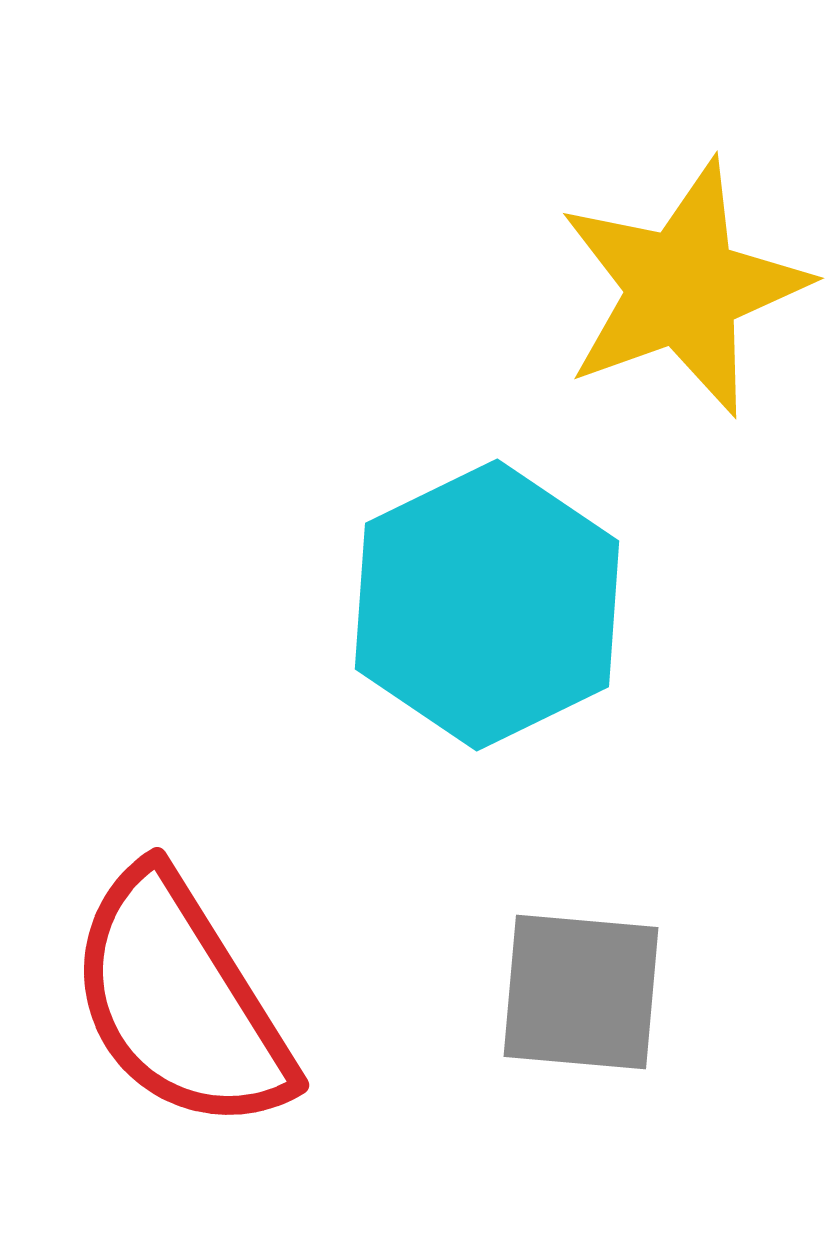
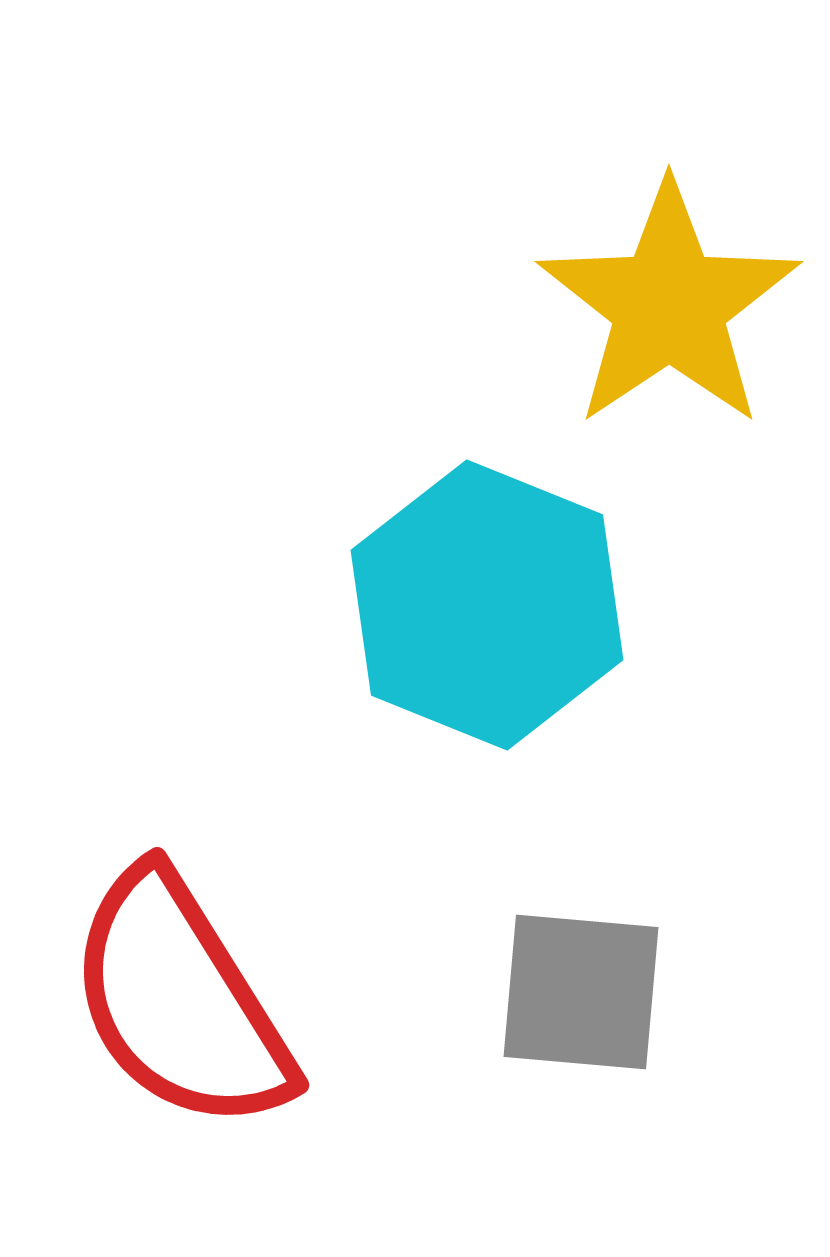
yellow star: moved 14 px left, 17 px down; rotated 14 degrees counterclockwise
cyan hexagon: rotated 12 degrees counterclockwise
